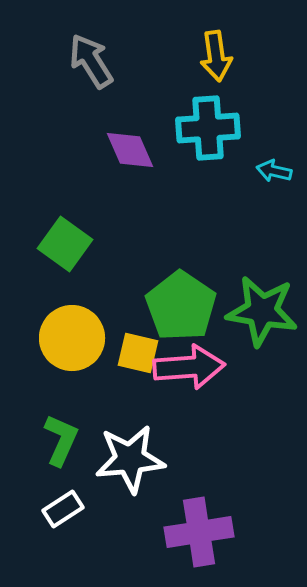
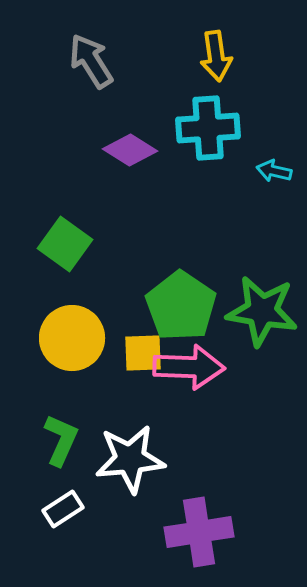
purple diamond: rotated 34 degrees counterclockwise
yellow square: moved 5 px right; rotated 15 degrees counterclockwise
pink arrow: rotated 6 degrees clockwise
